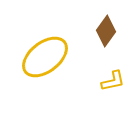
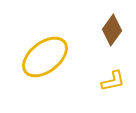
brown diamond: moved 6 px right, 1 px up
